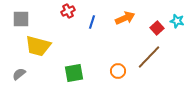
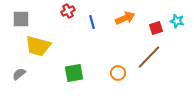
blue line: rotated 32 degrees counterclockwise
red square: moved 1 px left; rotated 24 degrees clockwise
orange circle: moved 2 px down
